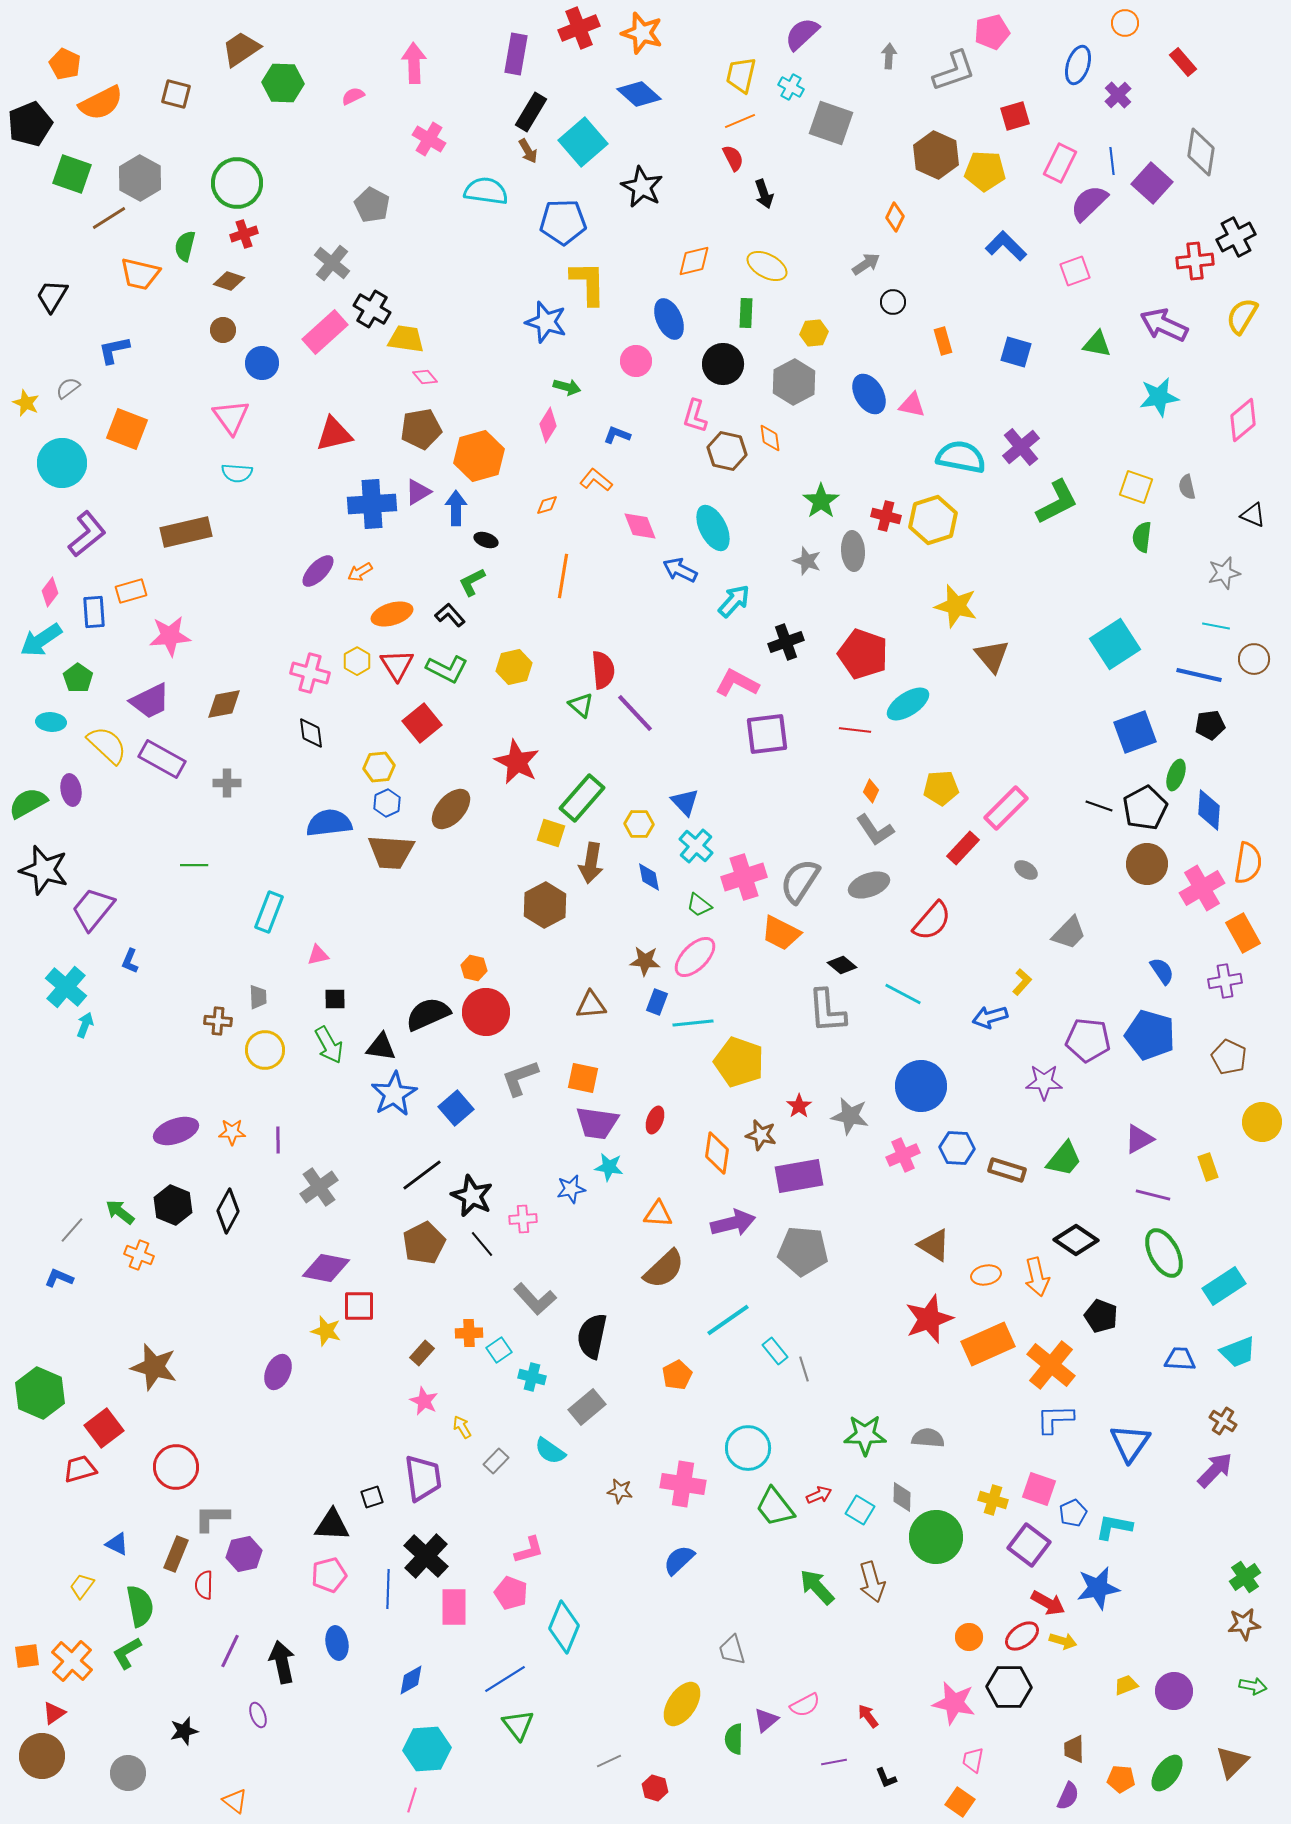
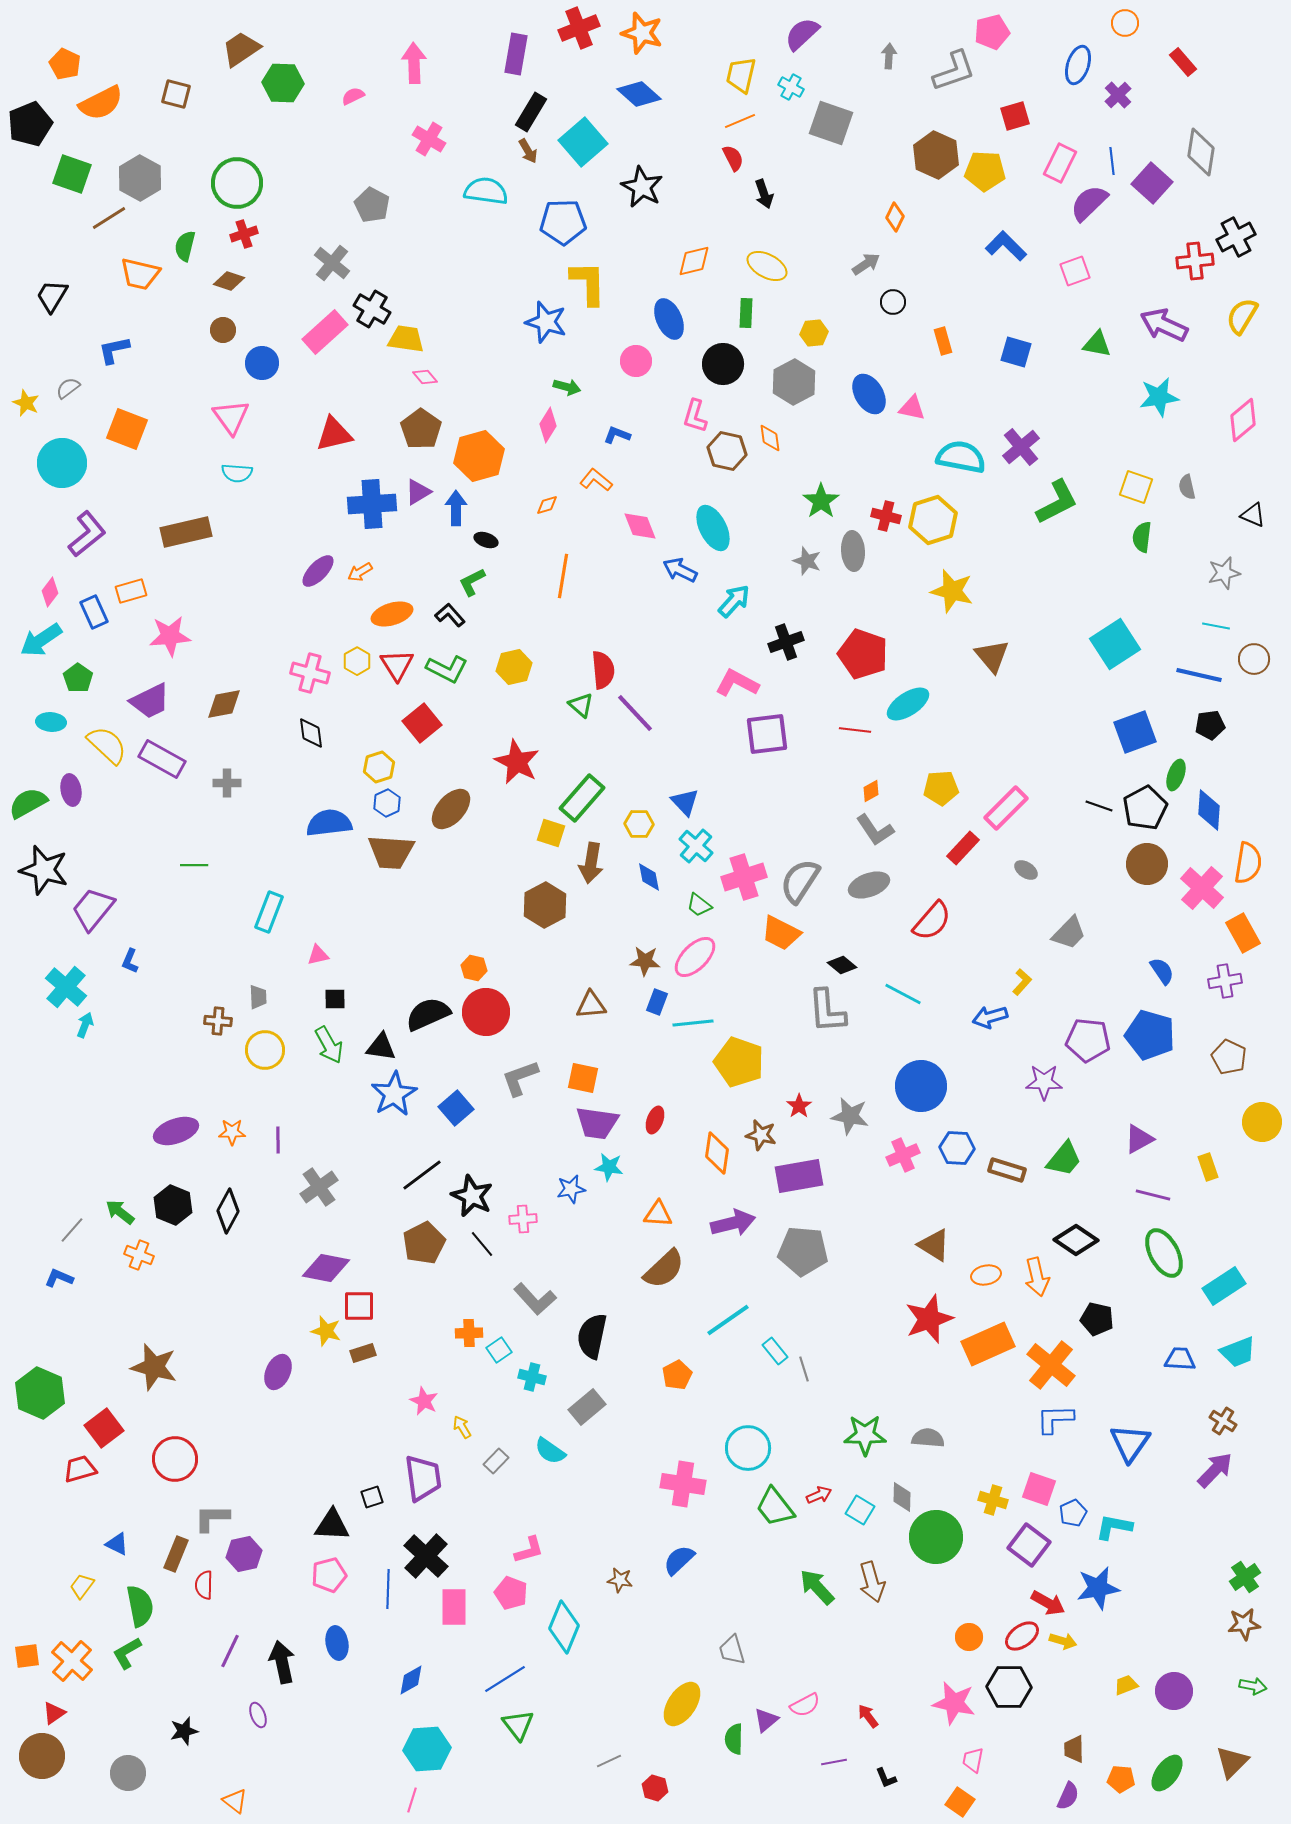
pink triangle at (912, 405): moved 3 px down
brown pentagon at (421, 429): rotated 27 degrees counterclockwise
yellow star at (956, 606): moved 4 px left, 15 px up
blue rectangle at (94, 612): rotated 20 degrees counterclockwise
yellow hexagon at (379, 767): rotated 12 degrees counterclockwise
orange diamond at (871, 791): rotated 35 degrees clockwise
pink cross at (1202, 888): rotated 18 degrees counterclockwise
black pentagon at (1101, 1316): moved 4 px left, 3 px down; rotated 8 degrees counterclockwise
brown rectangle at (422, 1353): moved 59 px left; rotated 30 degrees clockwise
red circle at (176, 1467): moved 1 px left, 8 px up
brown star at (620, 1491): moved 89 px down
